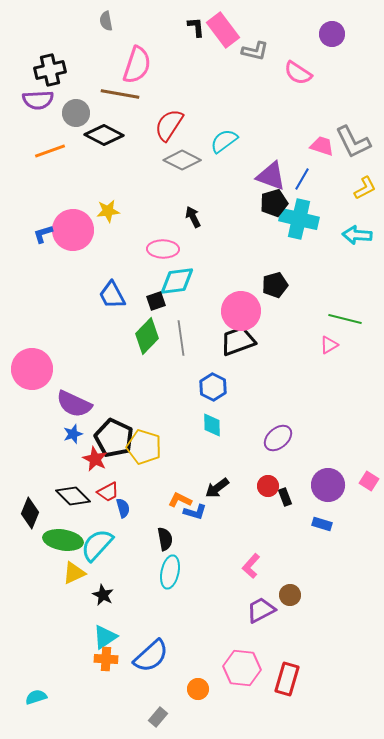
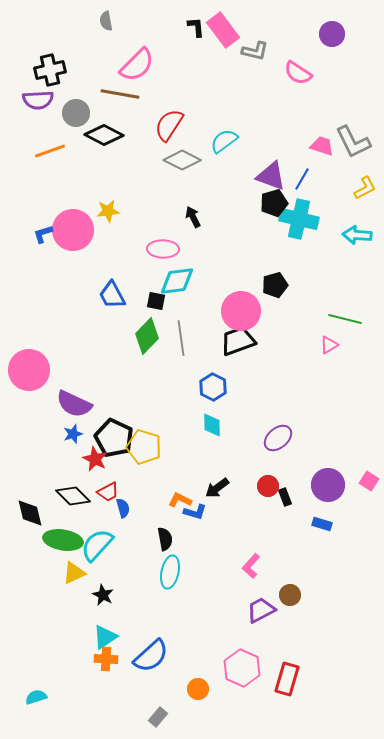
pink semicircle at (137, 65): rotated 27 degrees clockwise
black square at (156, 301): rotated 30 degrees clockwise
pink circle at (32, 369): moved 3 px left, 1 px down
black diamond at (30, 513): rotated 36 degrees counterclockwise
pink hexagon at (242, 668): rotated 18 degrees clockwise
